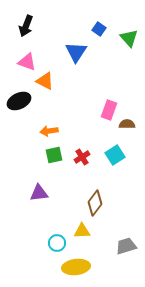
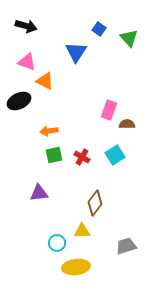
black arrow: rotated 95 degrees counterclockwise
red cross: rotated 28 degrees counterclockwise
